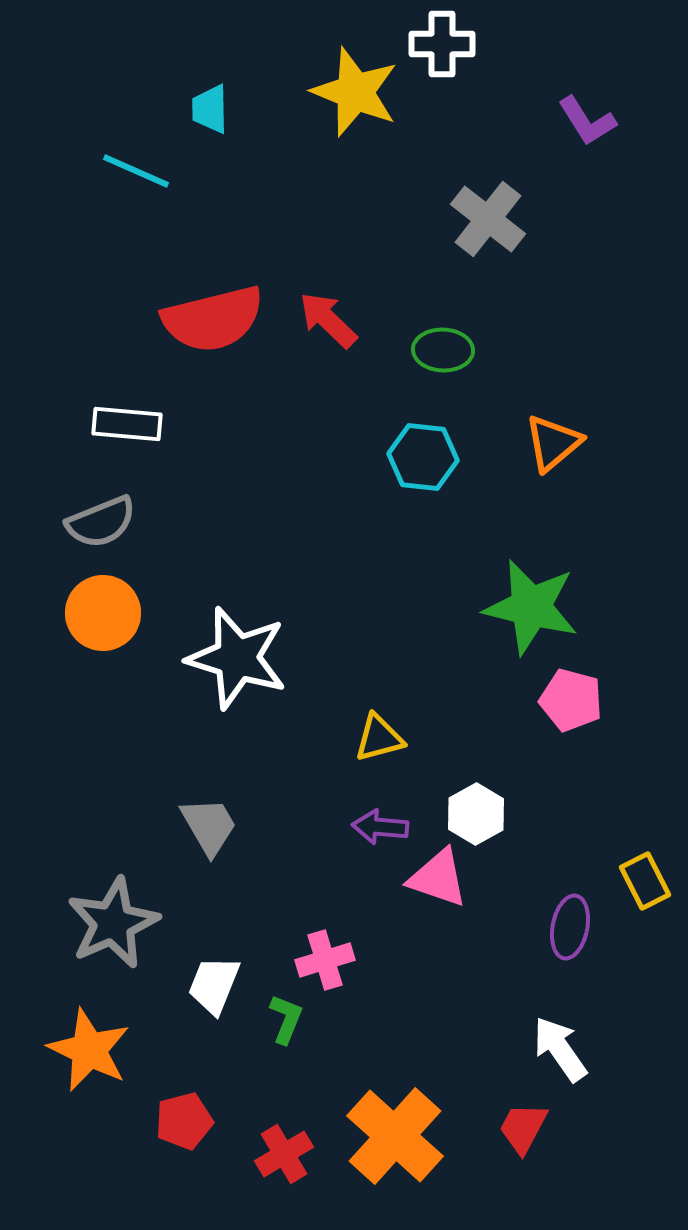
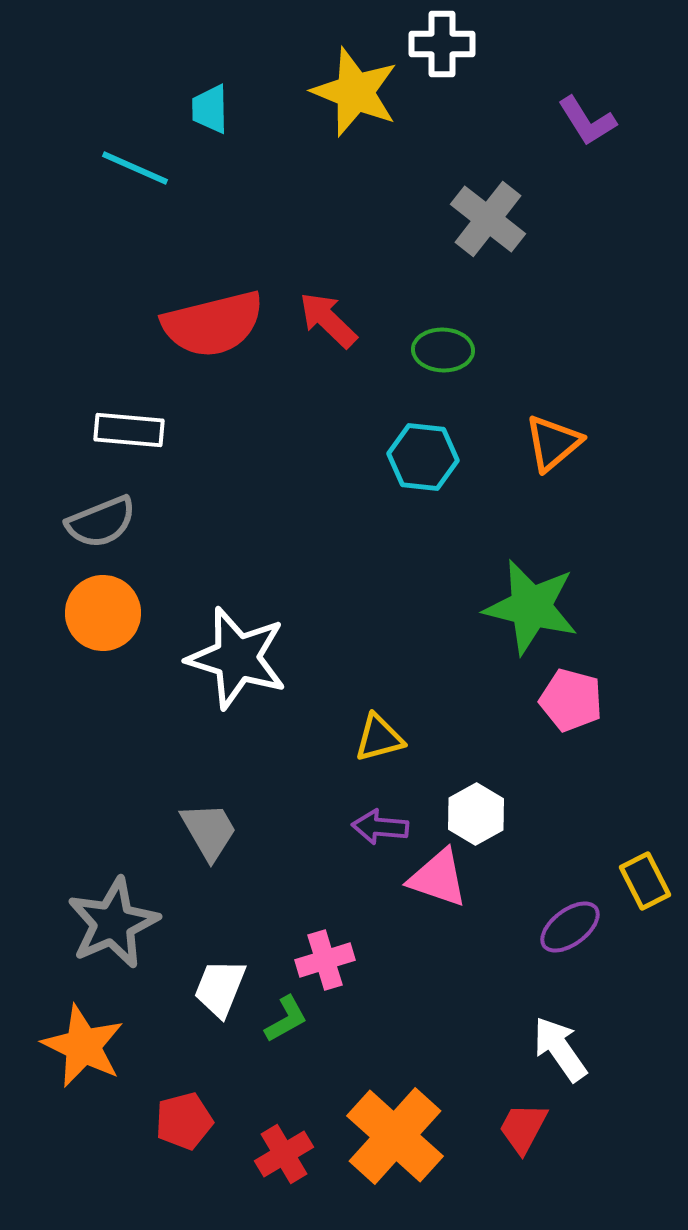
cyan line: moved 1 px left, 3 px up
red semicircle: moved 5 px down
white rectangle: moved 2 px right, 6 px down
gray trapezoid: moved 5 px down
purple ellipse: rotated 42 degrees clockwise
white trapezoid: moved 6 px right, 3 px down
green L-shape: rotated 39 degrees clockwise
orange star: moved 6 px left, 4 px up
